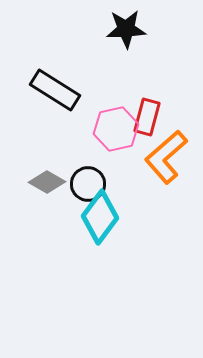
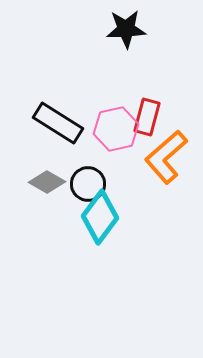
black rectangle: moved 3 px right, 33 px down
